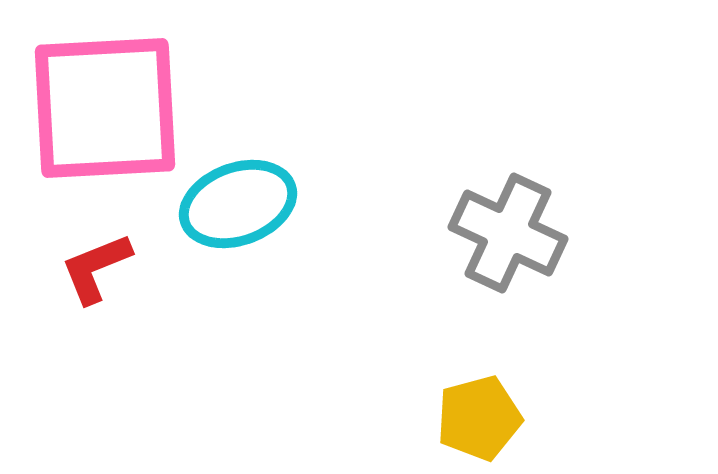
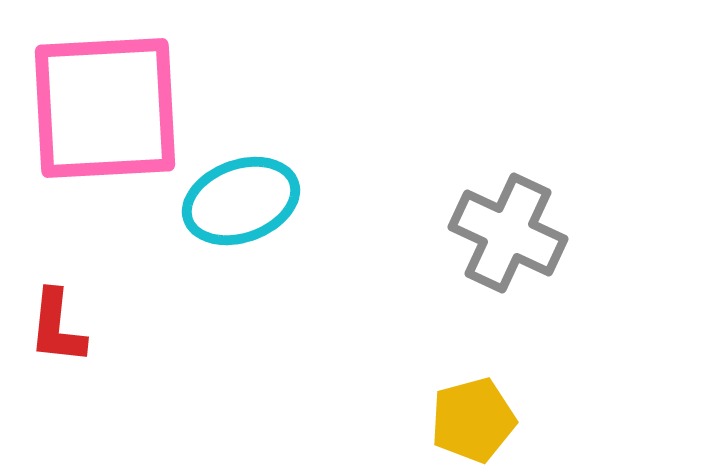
cyan ellipse: moved 3 px right, 3 px up
red L-shape: moved 39 px left, 59 px down; rotated 62 degrees counterclockwise
yellow pentagon: moved 6 px left, 2 px down
